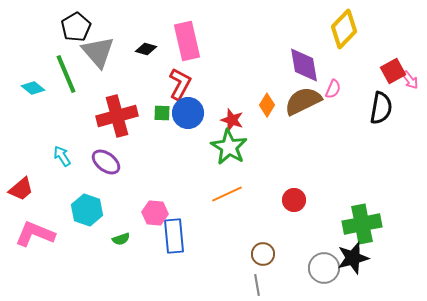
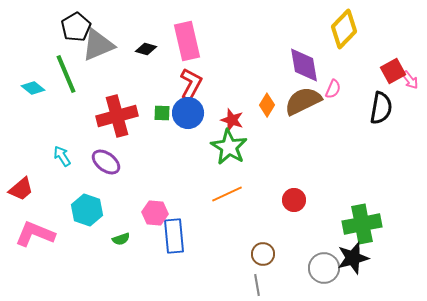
gray triangle: moved 7 px up; rotated 48 degrees clockwise
red L-shape: moved 11 px right
